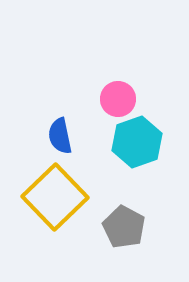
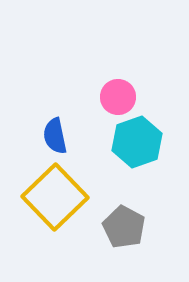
pink circle: moved 2 px up
blue semicircle: moved 5 px left
